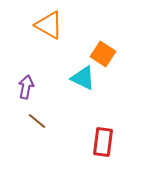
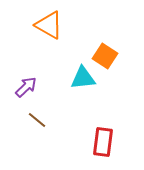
orange square: moved 2 px right, 2 px down
cyan triangle: rotated 32 degrees counterclockwise
purple arrow: rotated 35 degrees clockwise
brown line: moved 1 px up
